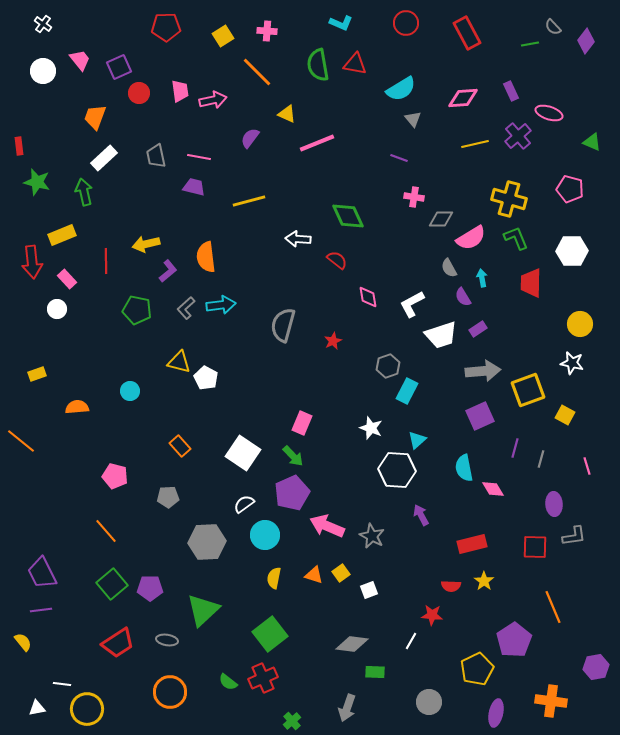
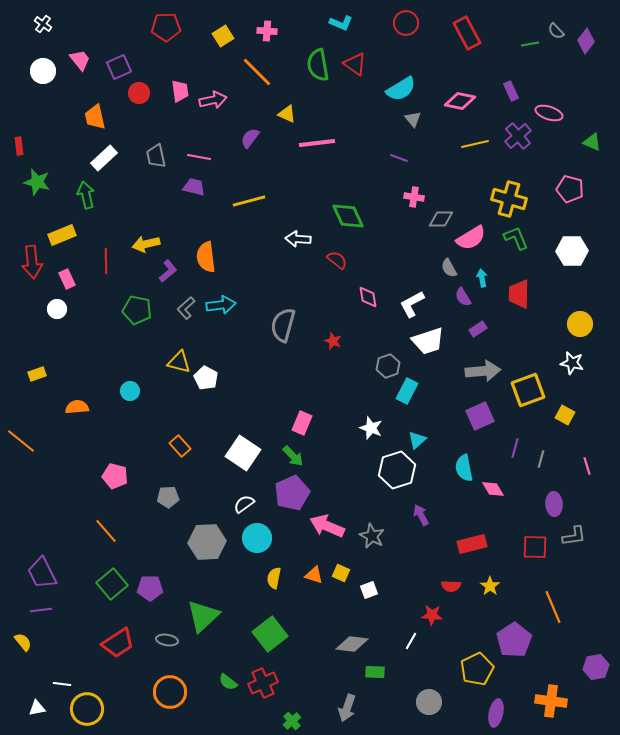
gray semicircle at (553, 27): moved 3 px right, 4 px down
red triangle at (355, 64): rotated 25 degrees clockwise
pink diamond at (463, 98): moved 3 px left, 3 px down; rotated 16 degrees clockwise
orange trapezoid at (95, 117): rotated 32 degrees counterclockwise
pink line at (317, 143): rotated 15 degrees clockwise
green arrow at (84, 192): moved 2 px right, 3 px down
pink rectangle at (67, 279): rotated 18 degrees clockwise
red trapezoid at (531, 283): moved 12 px left, 11 px down
white trapezoid at (441, 335): moved 13 px left, 6 px down
red star at (333, 341): rotated 24 degrees counterclockwise
white hexagon at (397, 470): rotated 21 degrees counterclockwise
cyan circle at (265, 535): moved 8 px left, 3 px down
yellow square at (341, 573): rotated 30 degrees counterclockwise
yellow star at (484, 581): moved 6 px right, 5 px down
green triangle at (203, 610): moved 6 px down
red cross at (263, 678): moved 5 px down
